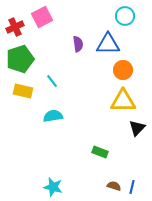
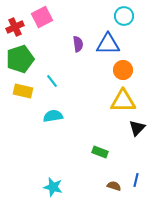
cyan circle: moved 1 px left
blue line: moved 4 px right, 7 px up
